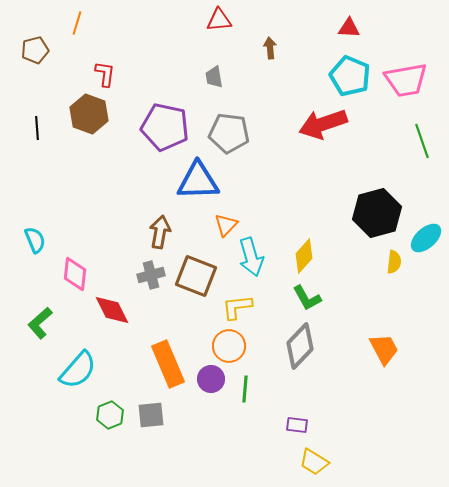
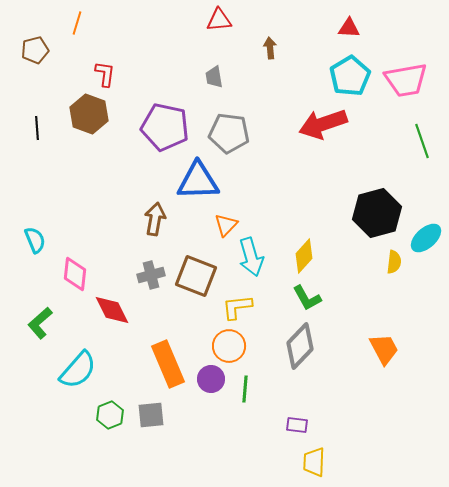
cyan pentagon at (350, 76): rotated 18 degrees clockwise
brown arrow at (160, 232): moved 5 px left, 13 px up
yellow trapezoid at (314, 462): rotated 60 degrees clockwise
